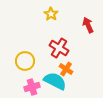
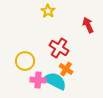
yellow star: moved 3 px left, 3 px up
pink cross: moved 6 px right, 7 px up; rotated 21 degrees clockwise
